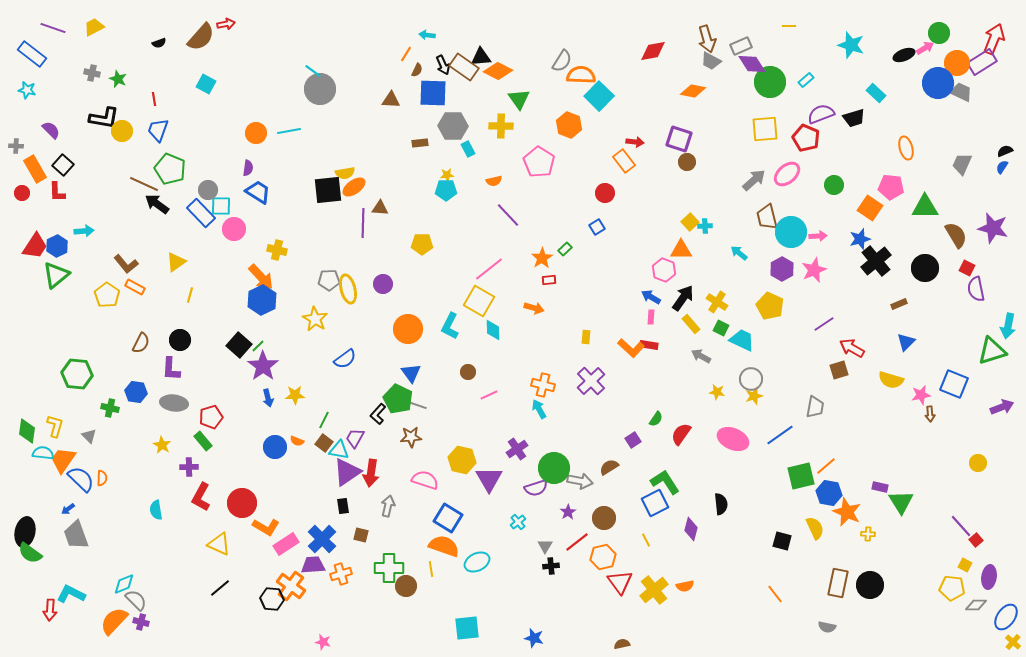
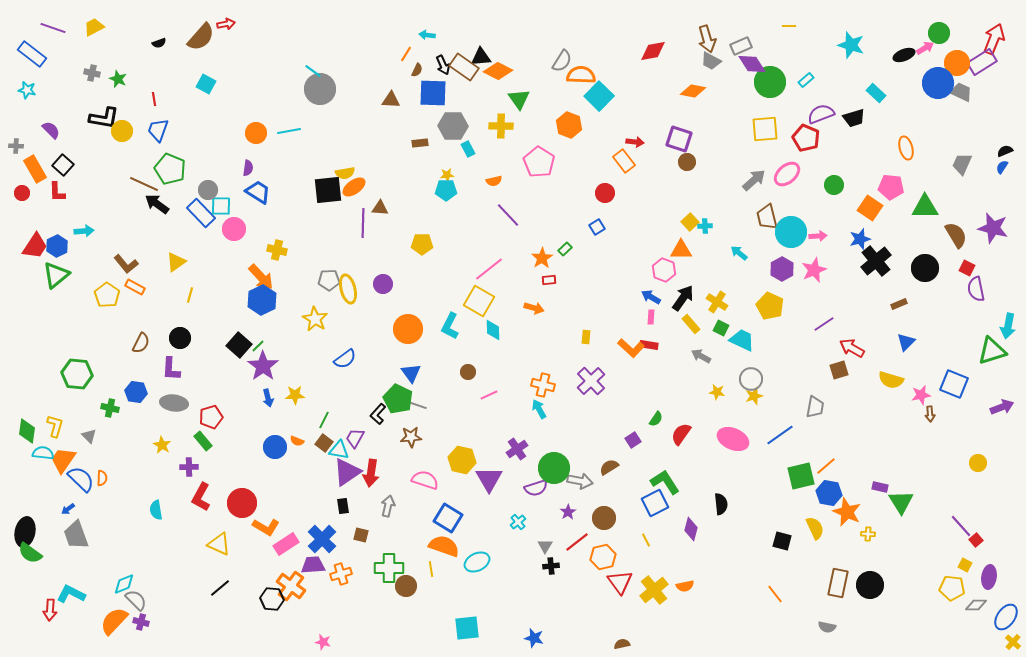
black circle at (180, 340): moved 2 px up
